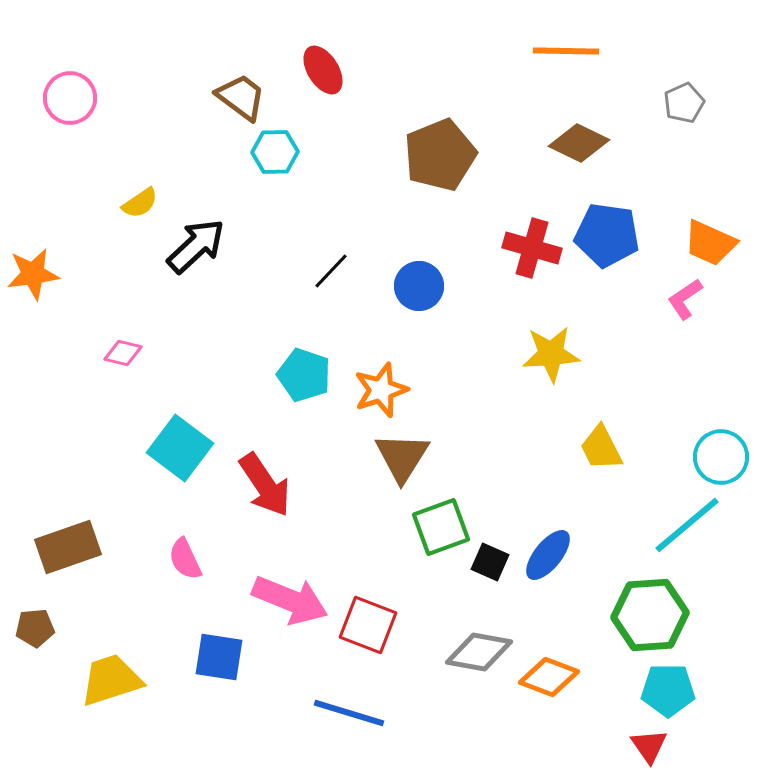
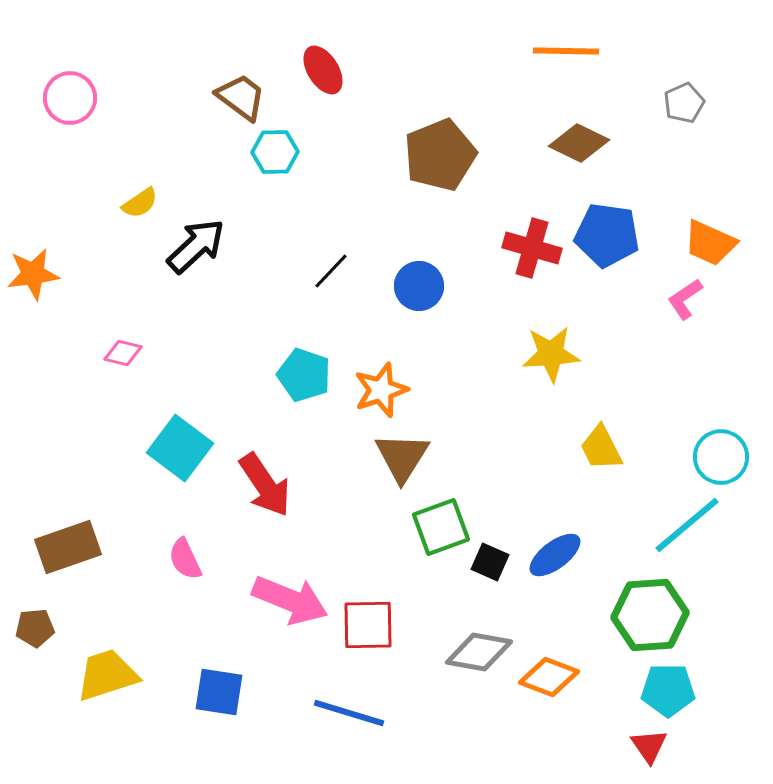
blue ellipse at (548, 555): moved 7 px right; rotated 14 degrees clockwise
red square at (368, 625): rotated 22 degrees counterclockwise
blue square at (219, 657): moved 35 px down
yellow trapezoid at (111, 680): moved 4 px left, 5 px up
